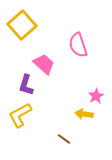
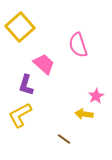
yellow square: moved 2 px left, 2 px down
